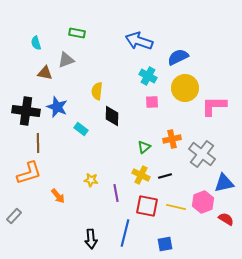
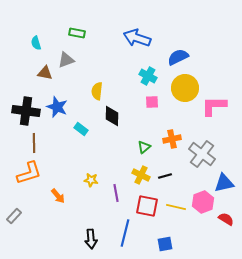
blue arrow: moved 2 px left, 3 px up
brown line: moved 4 px left
